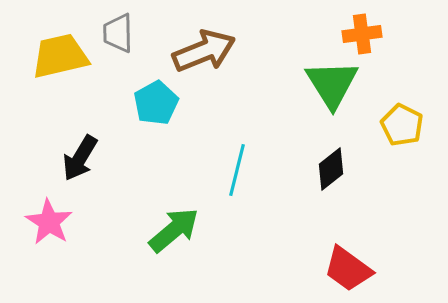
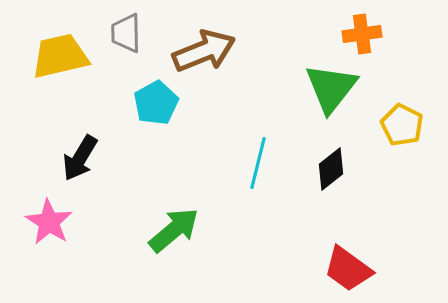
gray trapezoid: moved 8 px right
green triangle: moved 1 px left, 4 px down; rotated 10 degrees clockwise
cyan line: moved 21 px right, 7 px up
